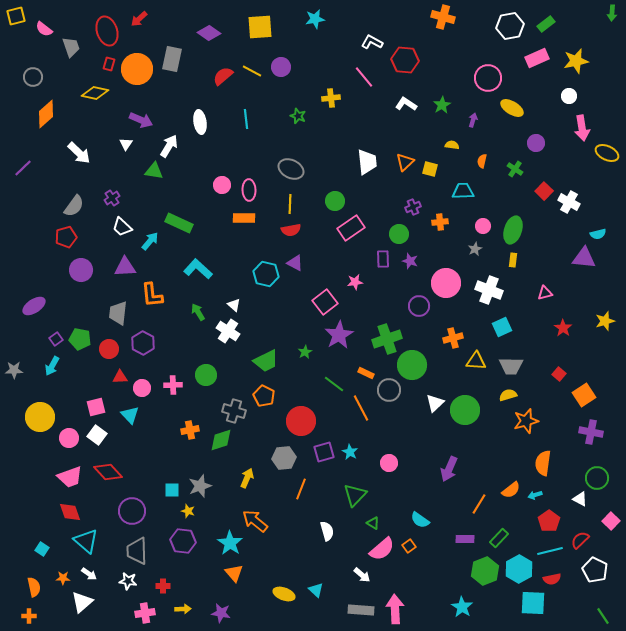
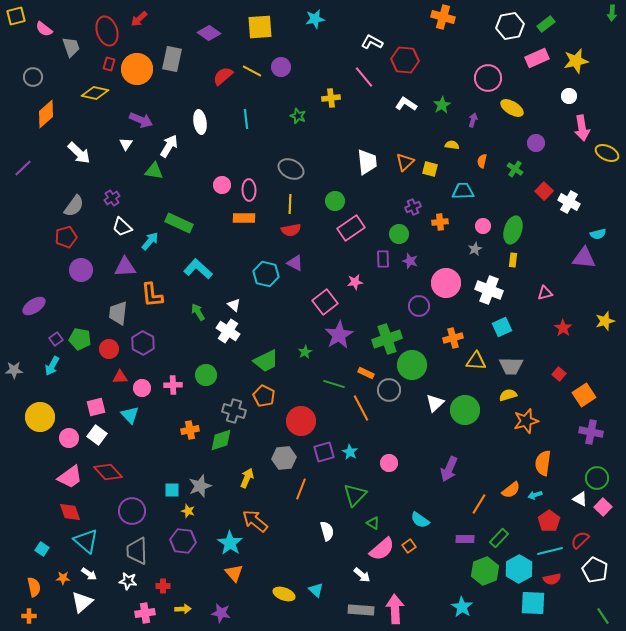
green line at (334, 384): rotated 20 degrees counterclockwise
pink trapezoid at (70, 477): rotated 16 degrees counterclockwise
pink square at (611, 521): moved 8 px left, 14 px up
